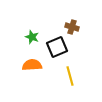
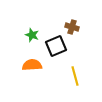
green star: moved 2 px up
black square: moved 1 px left, 1 px up
yellow line: moved 5 px right
